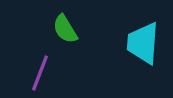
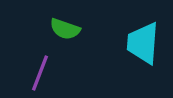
green semicircle: rotated 40 degrees counterclockwise
